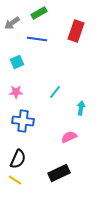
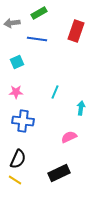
gray arrow: rotated 28 degrees clockwise
cyan line: rotated 16 degrees counterclockwise
